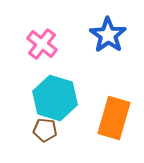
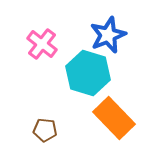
blue star: rotated 15 degrees clockwise
cyan hexagon: moved 33 px right, 25 px up
orange rectangle: rotated 60 degrees counterclockwise
